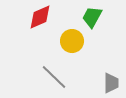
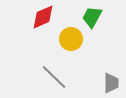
red diamond: moved 3 px right
yellow circle: moved 1 px left, 2 px up
